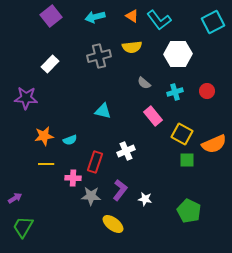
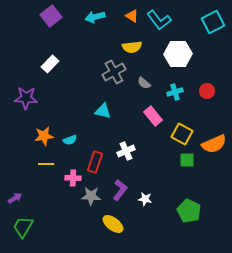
gray cross: moved 15 px right, 16 px down; rotated 15 degrees counterclockwise
